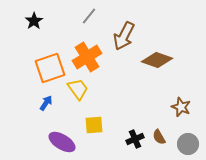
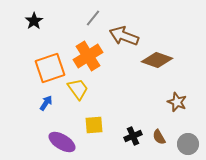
gray line: moved 4 px right, 2 px down
brown arrow: rotated 84 degrees clockwise
orange cross: moved 1 px right, 1 px up
brown star: moved 4 px left, 5 px up
black cross: moved 2 px left, 3 px up
